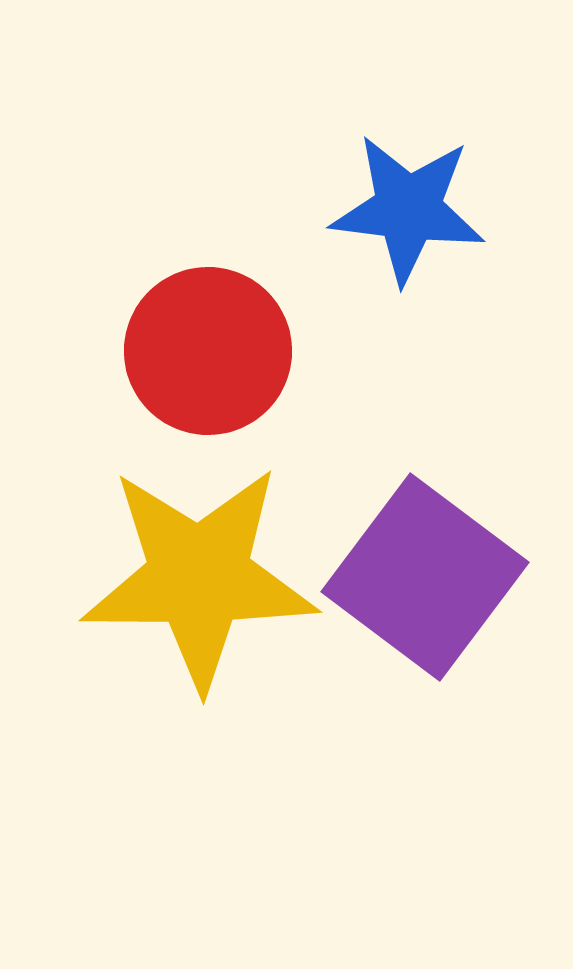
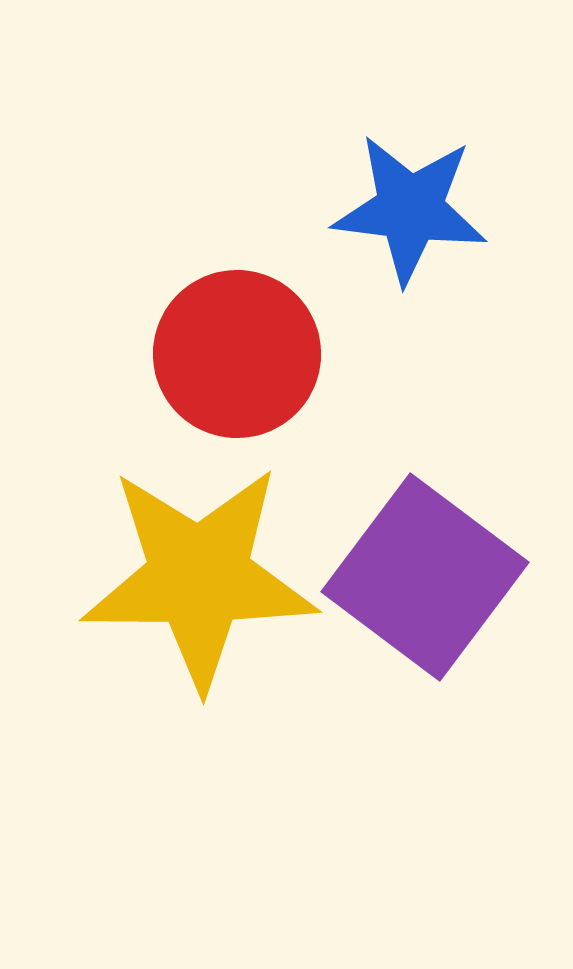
blue star: moved 2 px right
red circle: moved 29 px right, 3 px down
